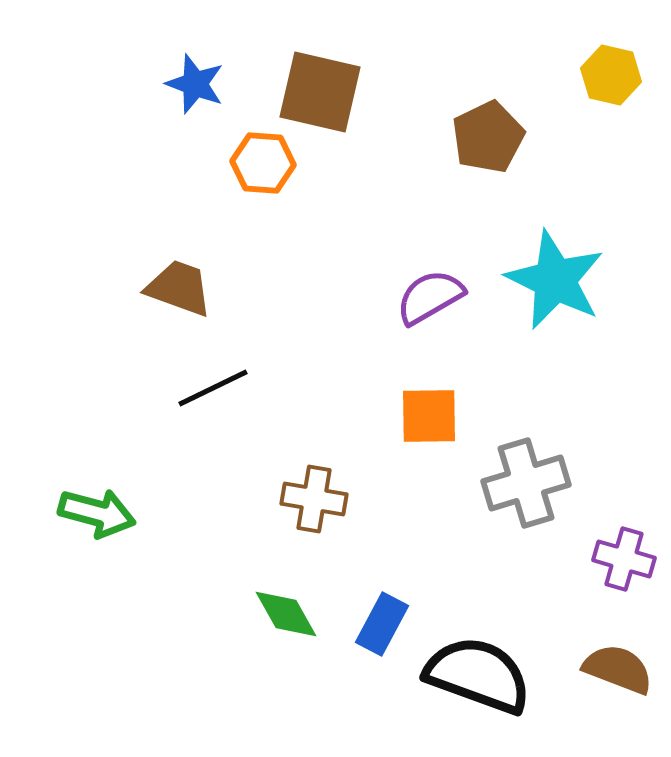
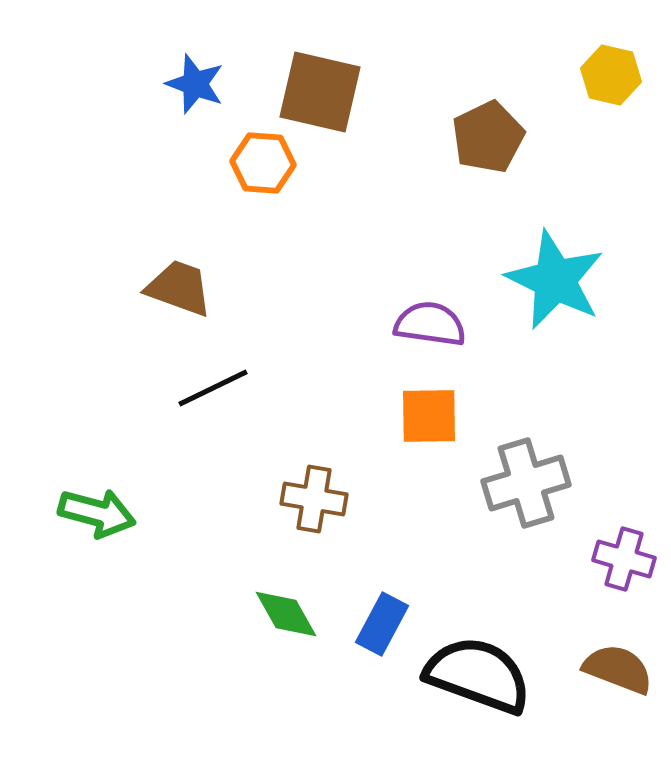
purple semicircle: moved 27 px down; rotated 38 degrees clockwise
